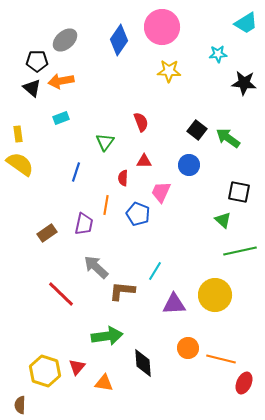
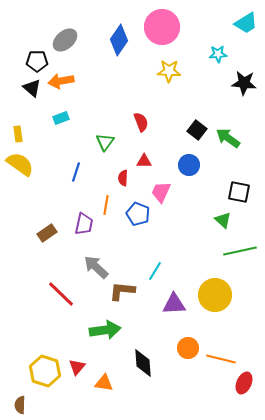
green arrow at (107, 336): moved 2 px left, 6 px up
